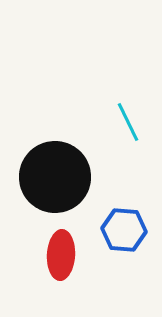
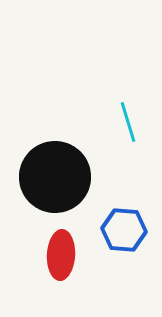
cyan line: rotated 9 degrees clockwise
